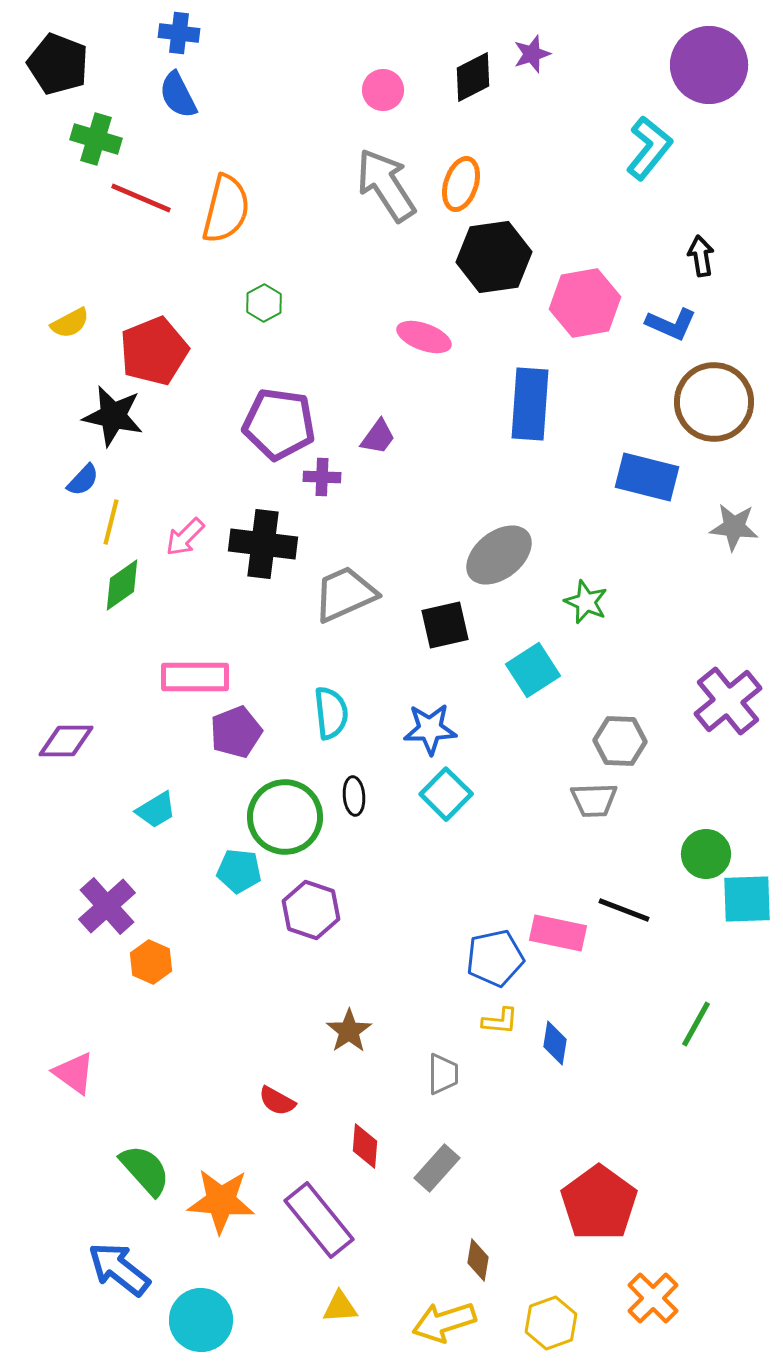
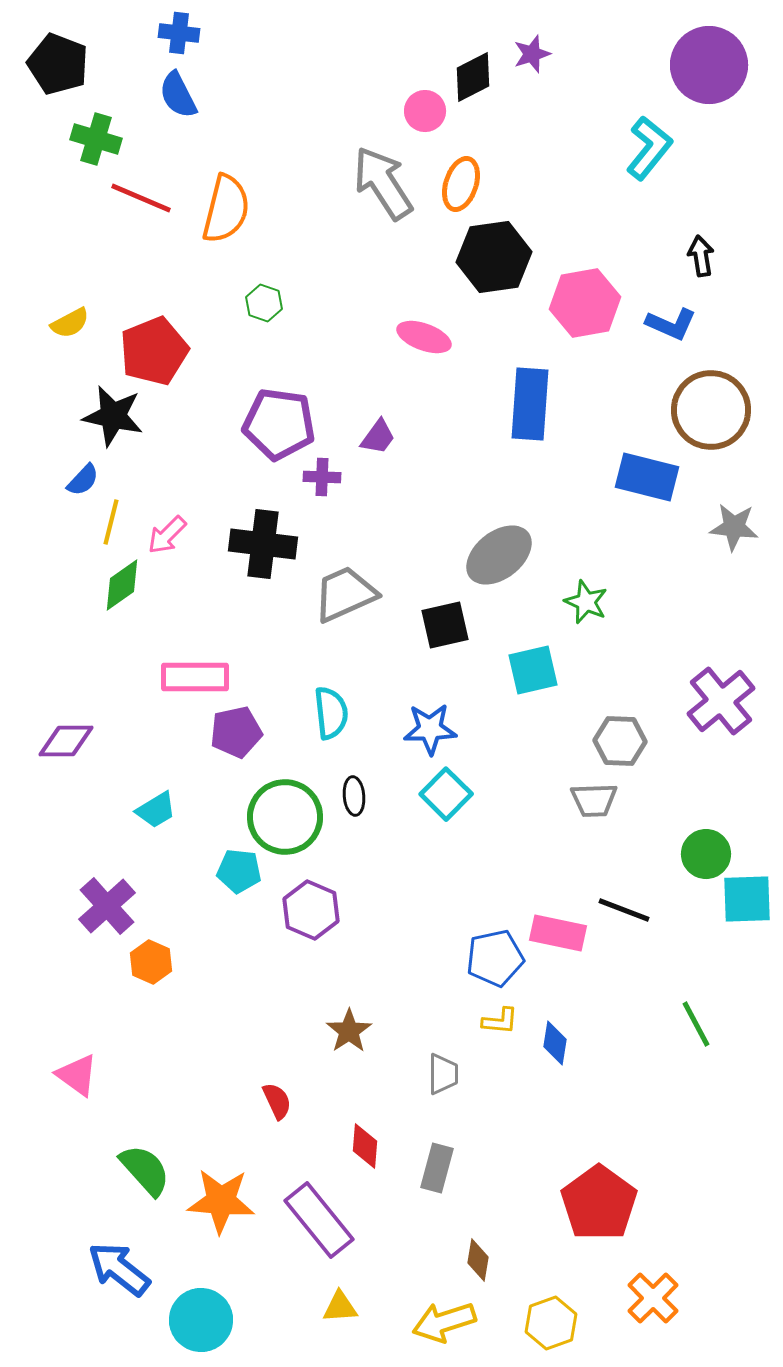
pink circle at (383, 90): moved 42 px right, 21 px down
gray arrow at (386, 185): moved 3 px left, 2 px up
green hexagon at (264, 303): rotated 12 degrees counterclockwise
brown circle at (714, 402): moved 3 px left, 8 px down
pink arrow at (185, 537): moved 18 px left, 2 px up
cyan square at (533, 670): rotated 20 degrees clockwise
purple cross at (728, 701): moved 7 px left
purple pentagon at (236, 732): rotated 9 degrees clockwise
purple hexagon at (311, 910): rotated 4 degrees clockwise
green line at (696, 1024): rotated 57 degrees counterclockwise
pink triangle at (74, 1073): moved 3 px right, 2 px down
red semicircle at (277, 1101): rotated 144 degrees counterclockwise
gray rectangle at (437, 1168): rotated 27 degrees counterclockwise
